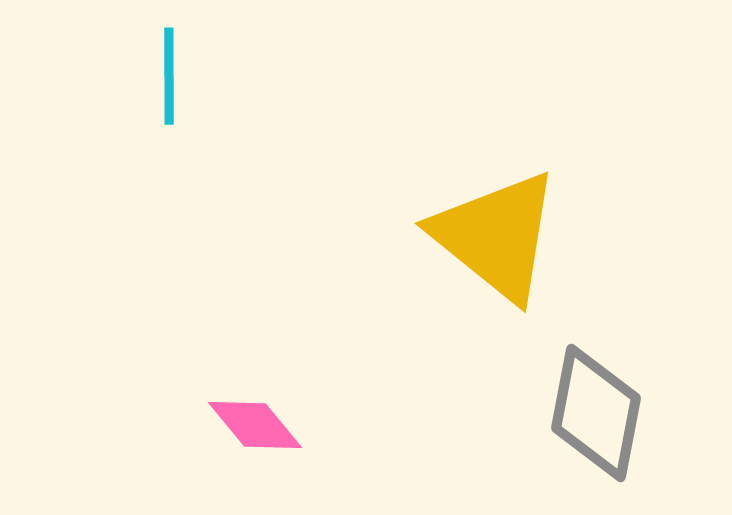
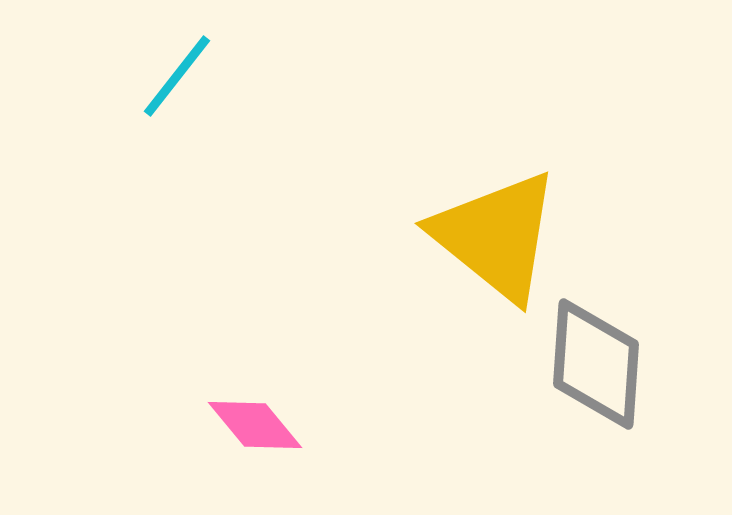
cyan line: moved 8 px right; rotated 38 degrees clockwise
gray diamond: moved 49 px up; rotated 7 degrees counterclockwise
